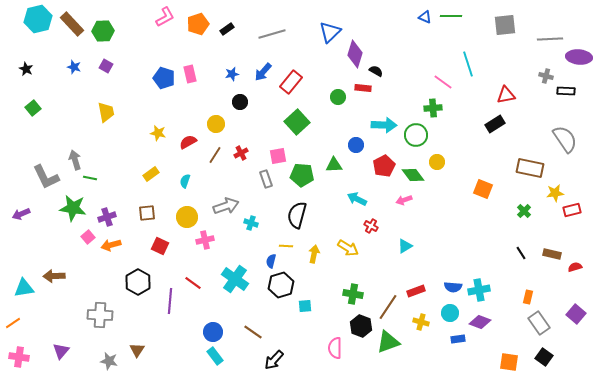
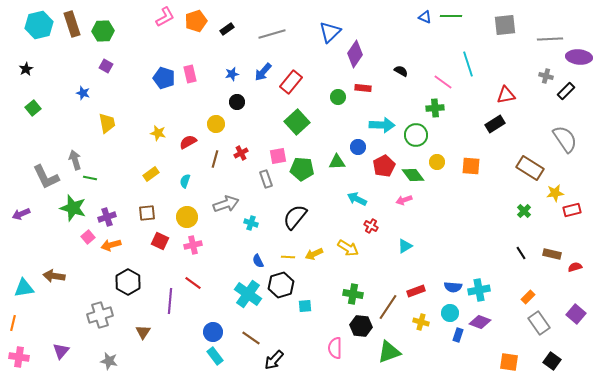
cyan hexagon at (38, 19): moved 1 px right, 6 px down
brown rectangle at (72, 24): rotated 25 degrees clockwise
orange pentagon at (198, 24): moved 2 px left, 3 px up
purple diamond at (355, 54): rotated 16 degrees clockwise
blue star at (74, 67): moved 9 px right, 26 px down
black star at (26, 69): rotated 16 degrees clockwise
black semicircle at (376, 71): moved 25 px right
black rectangle at (566, 91): rotated 48 degrees counterclockwise
black circle at (240, 102): moved 3 px left
green cross at (433, 108): moved 2 px right
yellow trapezoid at (106, 112): moved 1 px right, 11 px down
cyan arrow at (384, 125): moved 2 px left
blue circle at (356, 145): moved 2 px right, 2 px down
brown line at (215, 155): moved 4 px down; rotated 18 degrees counterclockwise
green triangle at (334, 165): moved 3 px right, 3 px up
brown rectangle at (530, 168): rotated 20 degrees clockwise
green pentagon at (302, 175): moved 6 px up
orange square at (483, 189): moved 12 px left, 23 px up; rotated 18 degrees counterclockwise
gray arrow at (226, 206): moved 2 px up
green star at (73, 208): rotated 8 degrees clockwise
black semicircle at (297, 215): moved 2 px left, 2 px down; rotated 24 degrees clockwise
pink cross at (205, 240): moved 12 px left, 5 px down
red square at (160, 246): moved 5 px up
yellow line at (286, 246): moved 2 px right, 11 px down
yellow arrow at (314, 254): rotated 126 degrees counterclockwise
blue semicircle at (271, 261): moved 13 px left; rotated 40 degrees counterclockwise
brown arrow at (54, 276): rotated 10 degrees clockwise
cyan cross at (235, 279): moved 13 px right, 15 px down
black hexagon at (138, 282): moved 10 px left
orange rectangle at (528, 297): rotated 32 degrees clockwise
gray cross at (100, 315): rotated 20 degrees counterclockwise
orange line at (13, 323): rotated 42 degrees counterclockwise
black hexagon at (361, 326): rotated 15 degrees counterclockwise
brown line at (253, 332): moved 2 px left, 6 px down
blue rectangle at (458, 339): moved 4 px up; rotated 64 degrees counterclockwise
green triangle at (388, 342): moved 1 px right, 10 px down
brown triangle at (137, 350): moved 6 px right, 18 px up
black square at (544, 357): moved 8 px right, 4 px down
